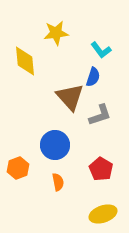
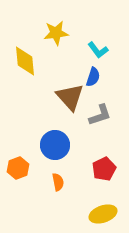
cyan L-shape: moved 3 px left
red pentagon: moved 3 px right; rotated 15 degrees clockwise
